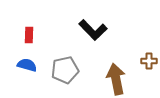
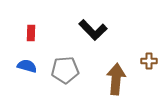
red rectangle: moved 2 px right, 2 px up
blue semicircle: moved 1 px down
gray pentagon: rotated 8 degrees clockwise
brown arrow: rotated 16 degrees clockwise
